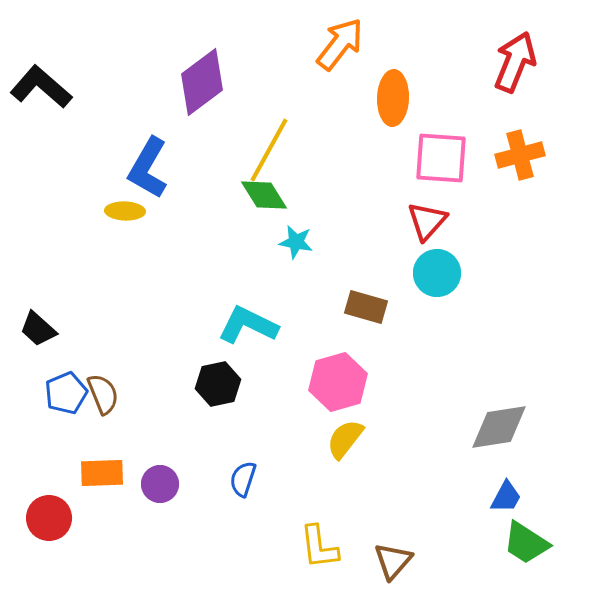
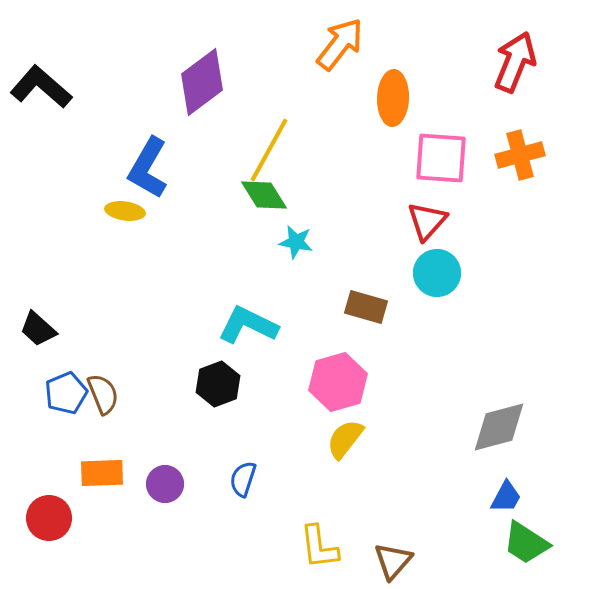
yellow ellipse: rotated 6 degrees clockwise
black hexagon: rotated 9 degrees counterclockwise
gray diamond: rotated 6 degrees counterclockwise
purple circle: moved 5 px right
